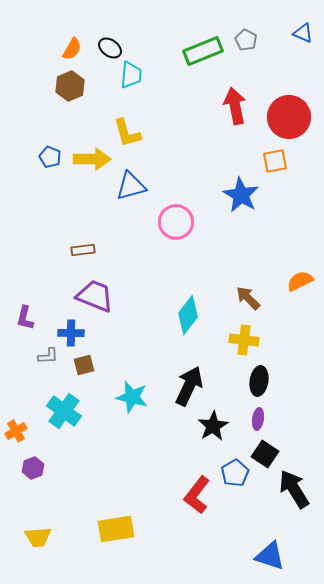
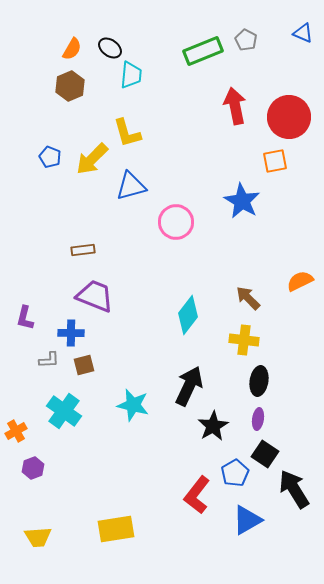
yellow arrow at (92, 159): rotated 135 degrees clockwise
blue star at (241, 195): moved 1 px right, 6 px down
gray L-shape at (48, 356): moved 1 px right, 4 px down
cyan star at (132, 397): moved 1 px right, 8 px down
blue triangle at (270, 556): moved 23 px left, 36 px up; rotated 48 degrees counterclockwise
